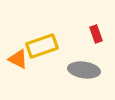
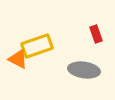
yellow rectangle: moved 5 px left
